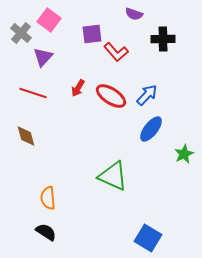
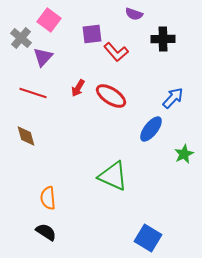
gray cross: moved 5 px down
blue arrow: moved 26 px right, 3 px down
